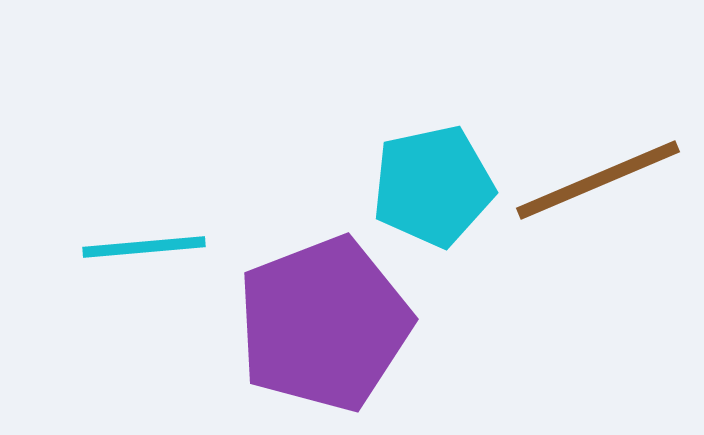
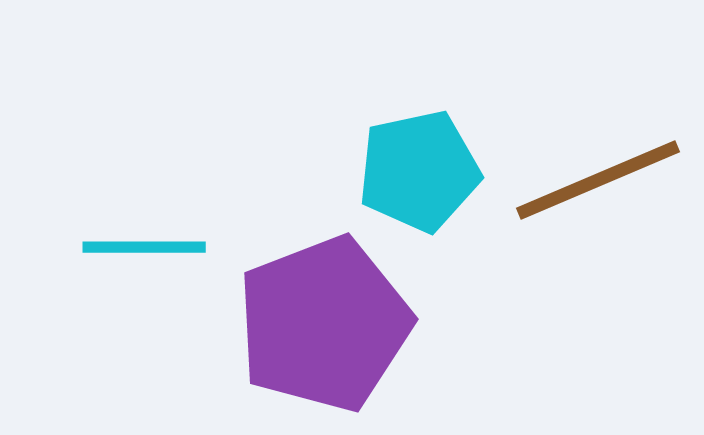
cyan pentagon: moved 14 px left, 15 px up
cyan line: rotated 5 degrees clockwise
